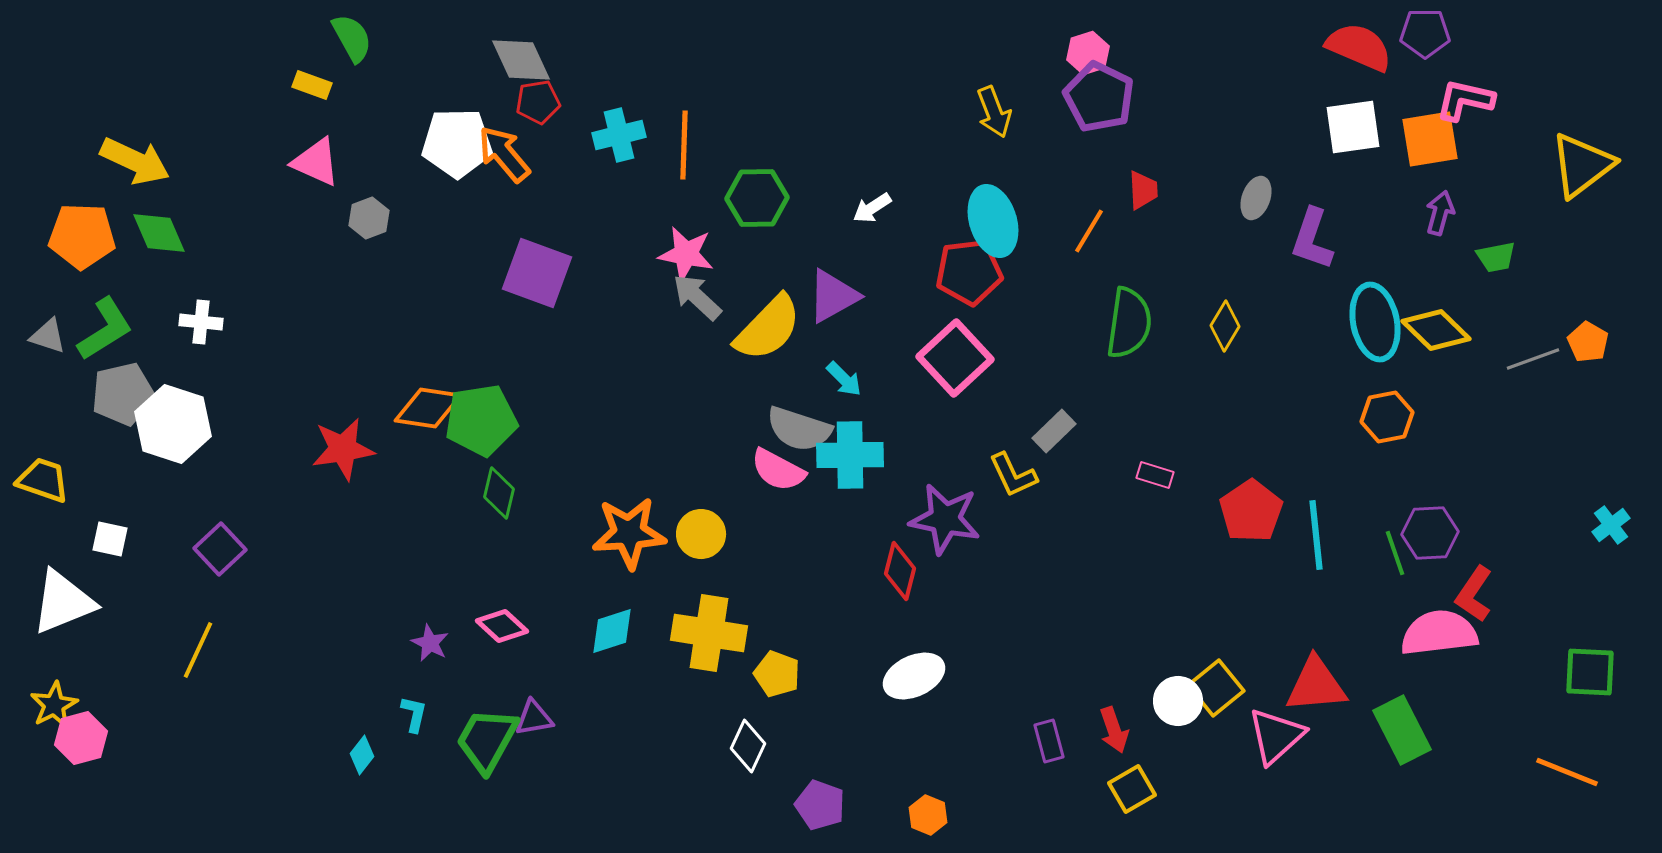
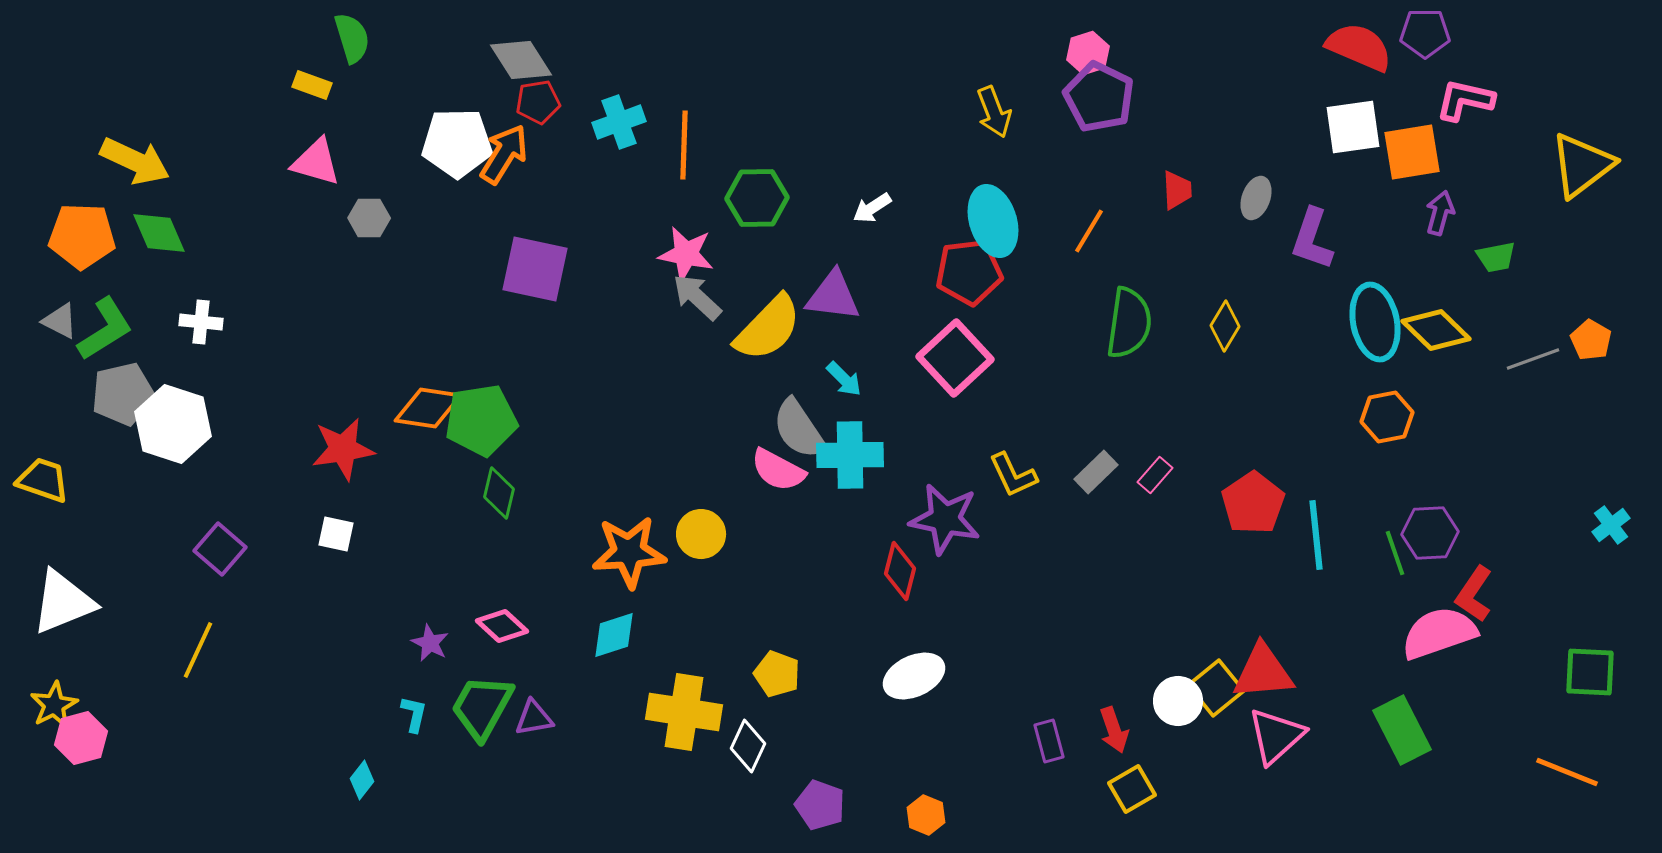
green semicircle at (352, 38): rotated 12 degrees clockwise
gray diamond at (521, 60): rotated 8 degrees counterclockwise
cyan cross at (619, 135): moved 13 px up; rotated 6 degrees counterclockwise
orange square at (1430, 139): moved 18 px left, 13 px down
orange arrow at (504, 154): rotated 72 degrees clockwise
pink triangle at (316, 162): rotated 8 degrees counterclockwise
red trapezoid at (1143, 190): moved 34 px right
gray hexagon at (369, 218): rotated 21 degrees clockwise
purple square at (537, 273): moved 2 px left, 4 px up; rotated 8 degrees counterclockwise
purple triangle at (833, 296): rotated 36 degrees clockwise
gray triangle at (48, 336): moved 12 px right, 15 px up; rotated 9 degrees clockwise
orange pentagon at (1588, 342): moved 3 px right, 2 px up
gray semicircle at (799, 429): rotated 38 degrees clockwise
gray rectangle at (1054, 431): moved 42 px right, 41 px down
pink rectangle at (1155, 475): rotated 66 degrees counterclockwise
red pentagon at (1251, 511): moved 2 px right, 8 px up
orange star at (629, 533): moved 19 px down
white square at (110, 539): moved 226 px right, 5 px up
purple square at (220, 549): rotated 6 degrees counterclockwise
cyan diamond at (612, 631): moved 2 px right, 4 px down
yellow cross at (709, 633): moved 25 px left, 79 px down
pink semicircle at (1439, 633): rotated 12 degrees counterclockwise
red triangle at (1316, 685): moved 53 px left, 13 px up
green trapezoid at (487, 740): moved 5 px left, 33 px up
cyan diamond at (362, 755): moved 25 px down
orange hexagon at (928, 815): moved 2 px left
